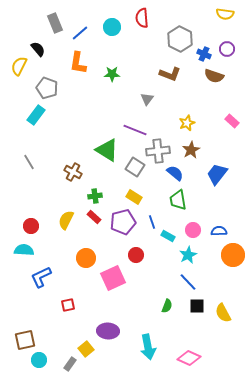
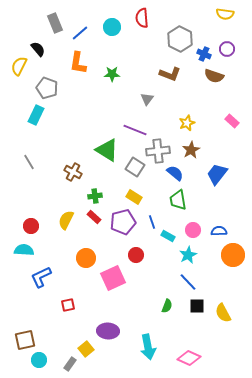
cyan rectangle at (36, 115): rotated 12 degrees counterclockwise
